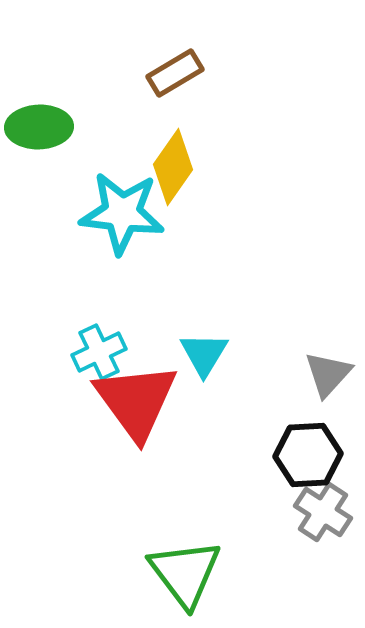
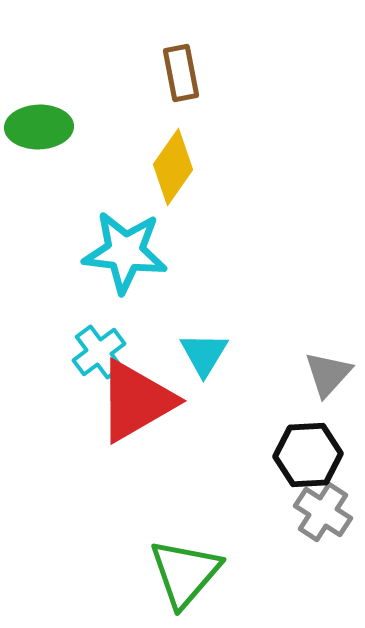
brown rectangle: moved 6 px right; rotated 70 degrees counterclockwise
cyan star: moved 3 px right, 39 px down
cyan cross: rotated 12 degrees counterclockwise
red triangle: rotated 36 degrees clockwise
green triangle: rotated 18 degrees clockwise
